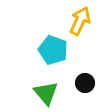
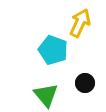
yellow arrow: moved 2 px down
green triangle: moved 2 px down
